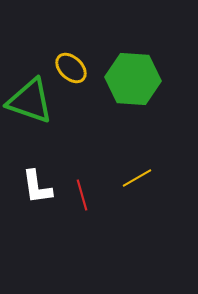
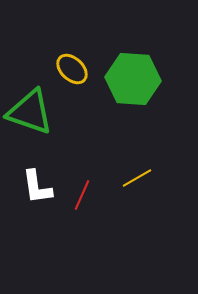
yellow ellipse: moved 1 px right, 1 px down
green triangle: moved 11 px down
red line: rotated 40 degrees clockwise
